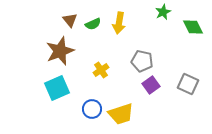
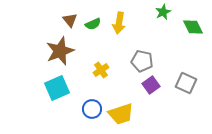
gray square: moved 2 px left, 1 px up
